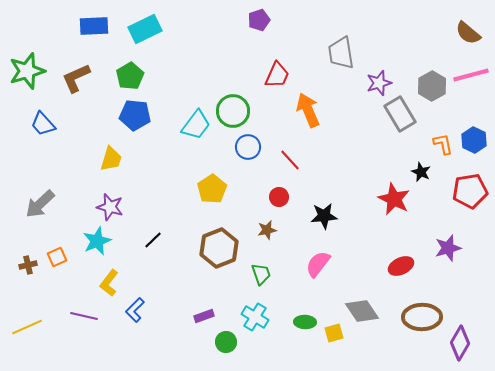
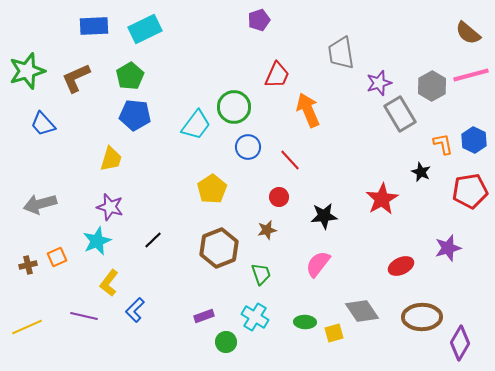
green circle at (233, 111): moved 1 px right, 4 px up
red star at (394, 199): moved 12 px left; rotated 16 degrees clockwise
gray arrow at (40, 204): rotated 28 degrees clockwise
